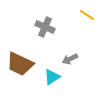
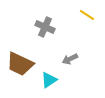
cyan triangle: moved 3 px left, 3 px down
